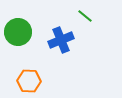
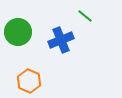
orange hexagon: rotated 20 degrees clockwise
